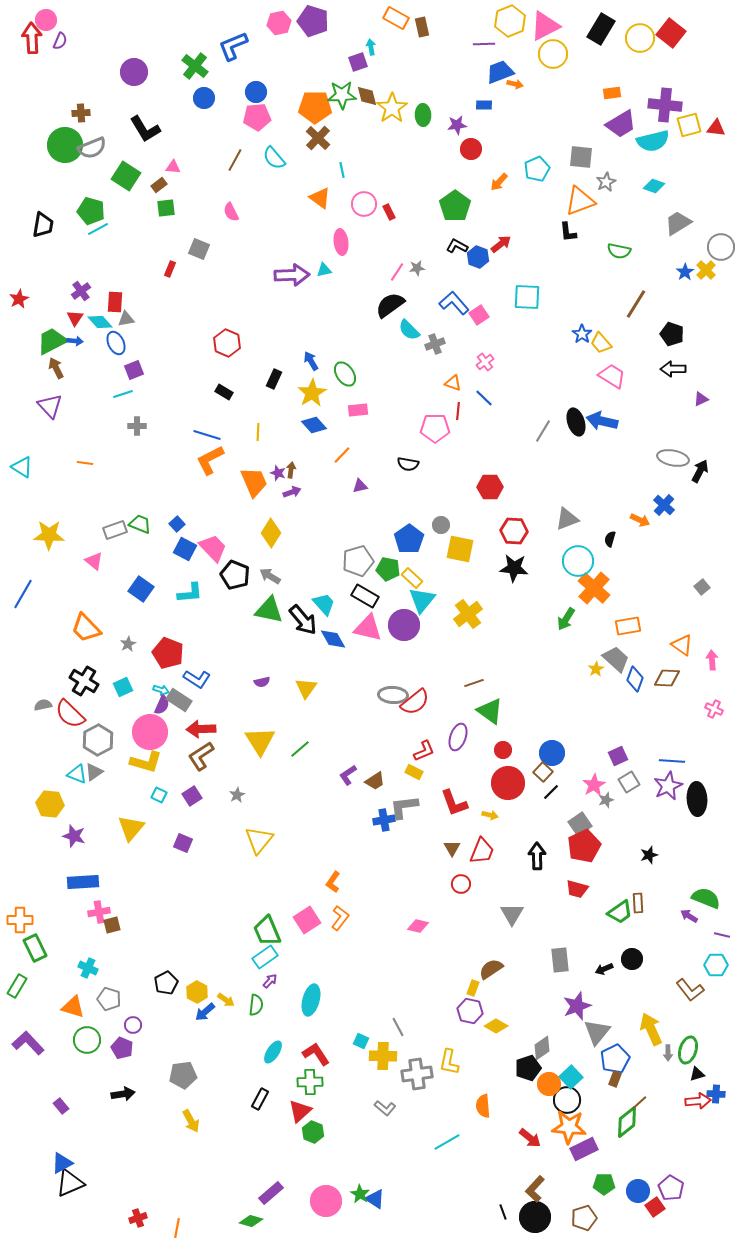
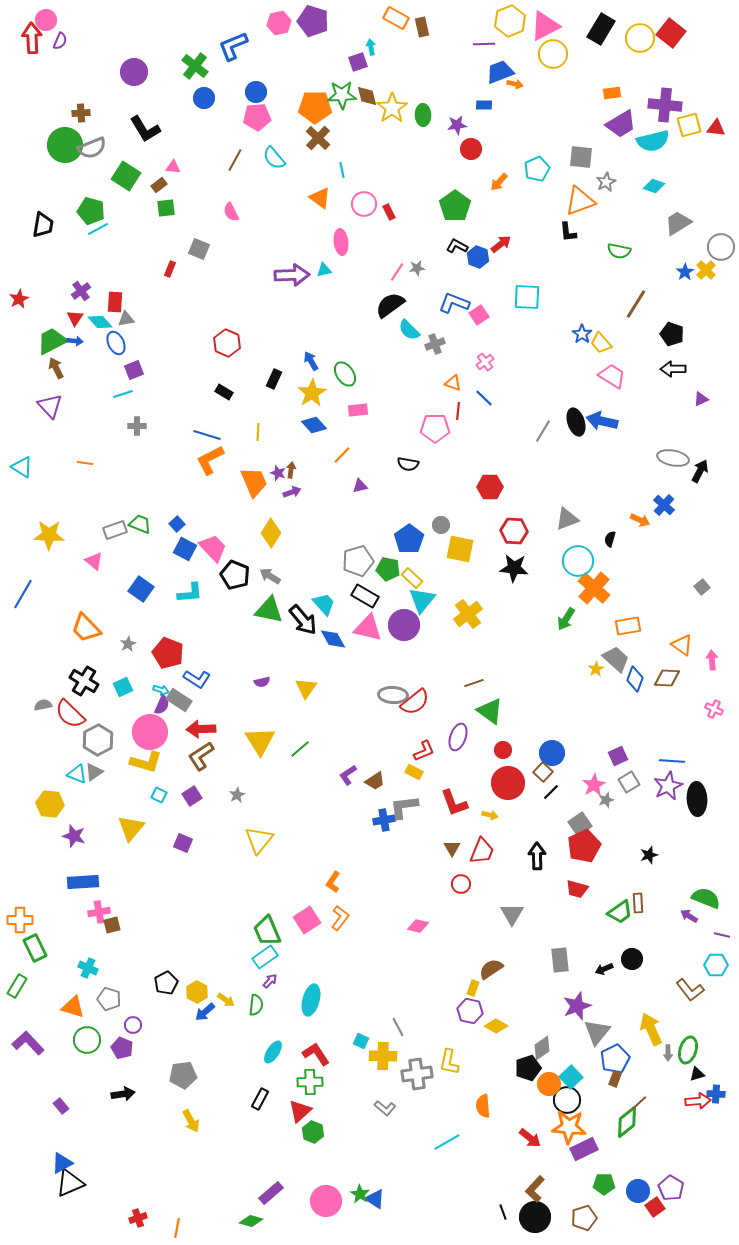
blue L-shape at (454, 303): rotated 28 degrees counterclockwise
